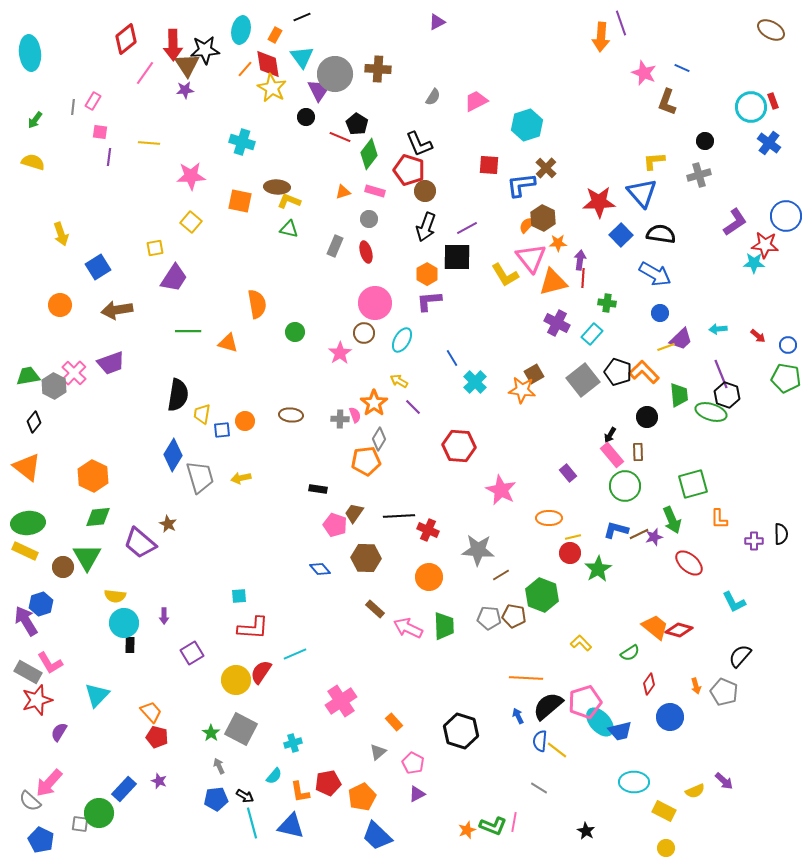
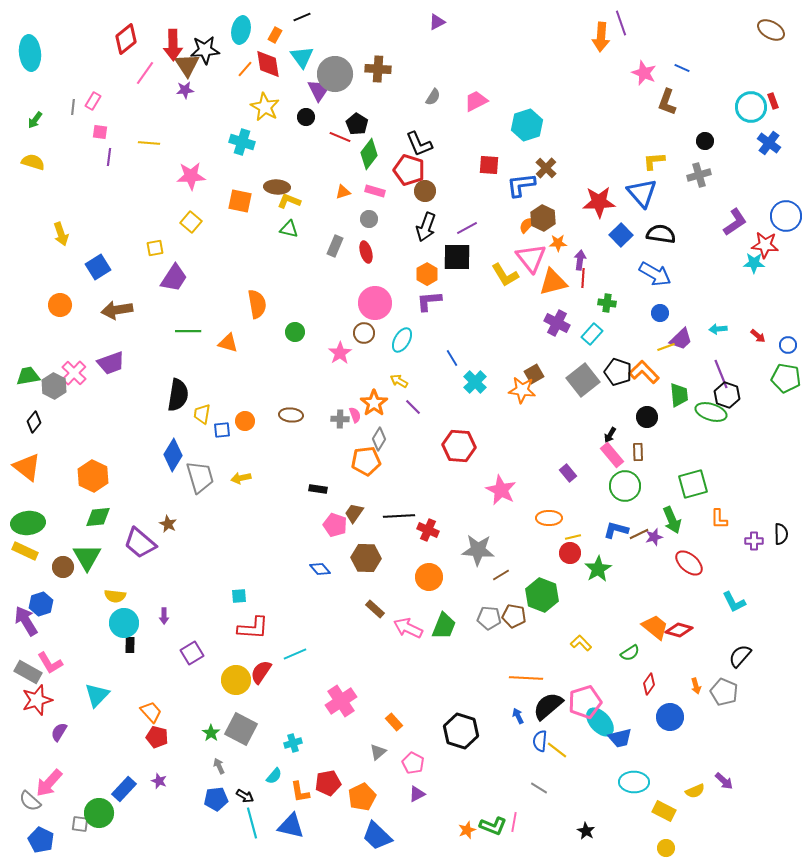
yellow star at (272, 88): moved 7 px left, 19 px down
green trapezoid at (444, 626): rotated 24 degrees clockwise
blue trapezoid at (620, 731): moved 7 px down
